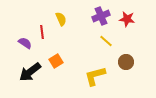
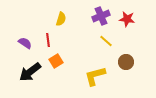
yellow semicircle: rotated 40 degrees clockwise
red line: moved 6 px right, 8 px down
